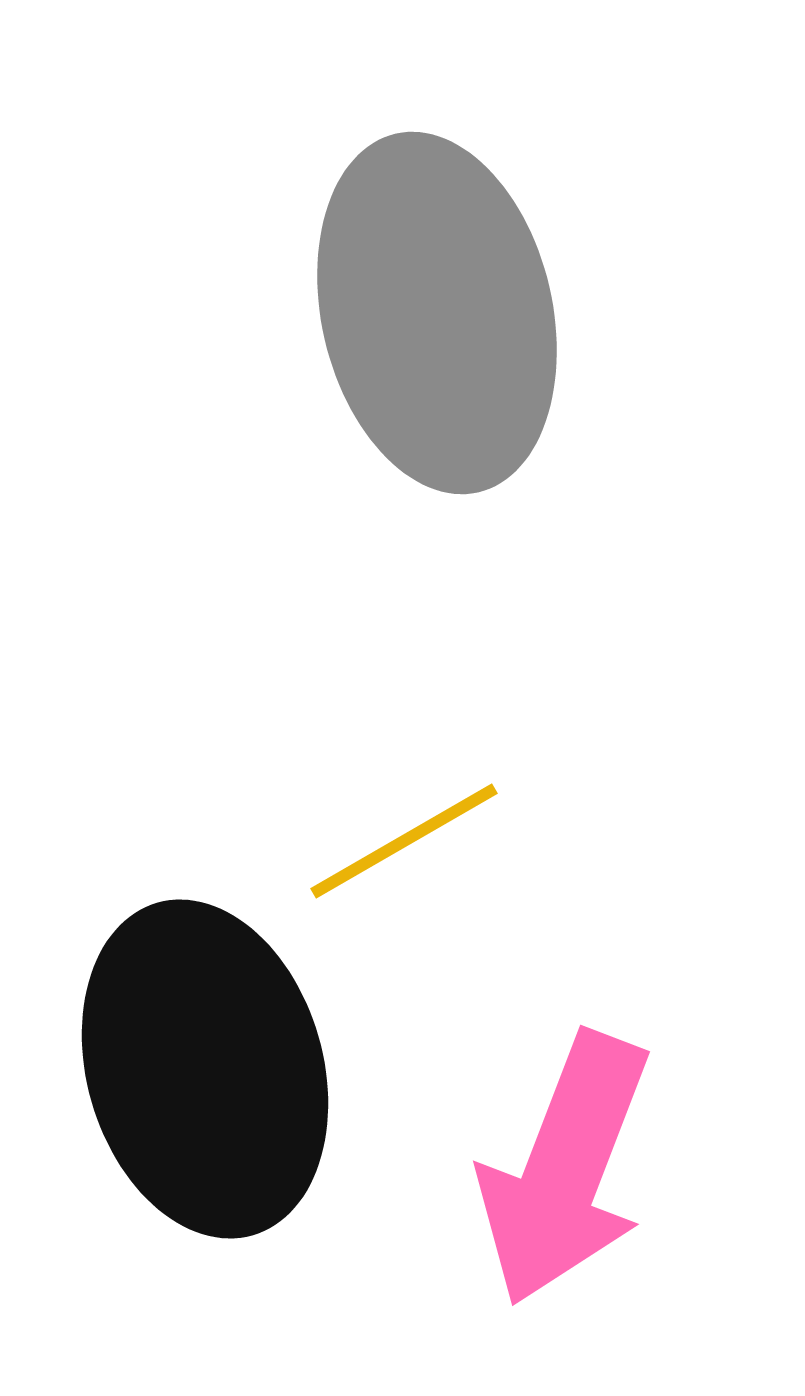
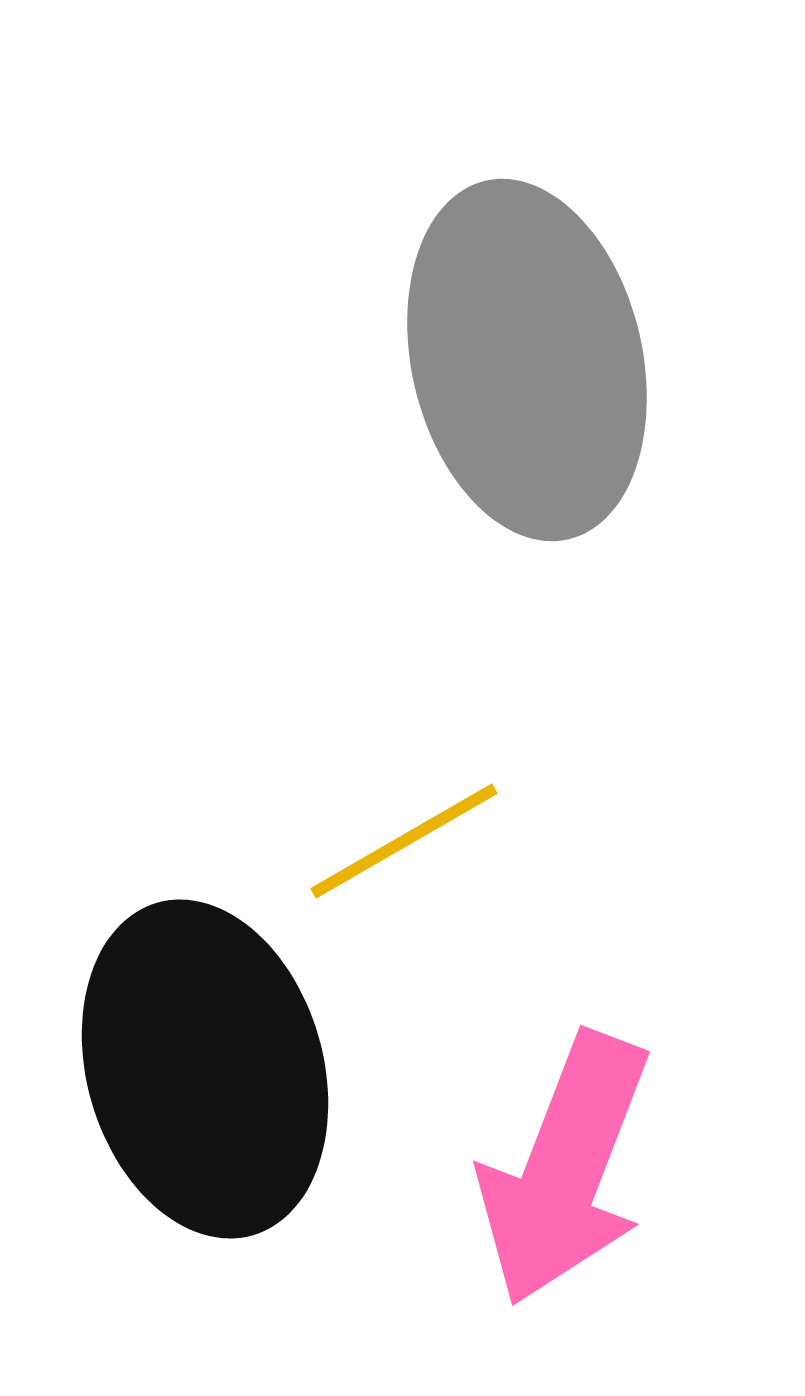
gray ellipse: moved 90 px right, 47 px down
